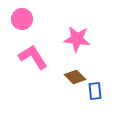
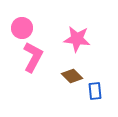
pink circle: moved 9 px down
pink L-shape: rotated 60 degrees clockwise
brown diamond: moved 3 px left, 1 px up
